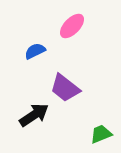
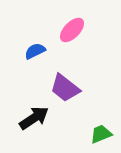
pink ellipse: moved 4 px down
black arrow: moved 3 px down
